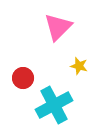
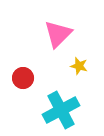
pink triangle: moved 7 px down
cyan cross: moved 7 px right, 5 px down
